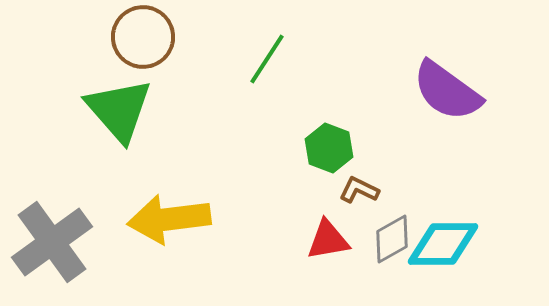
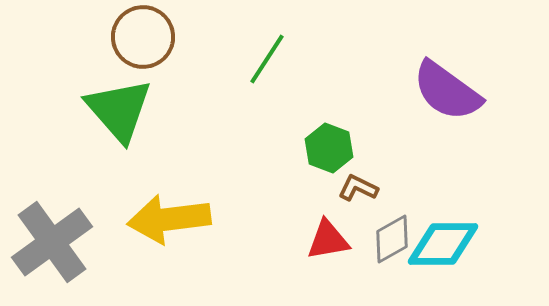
brown L-shape: moved 1 px left, 2 px up
